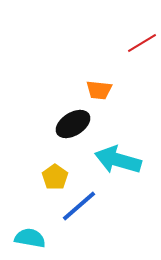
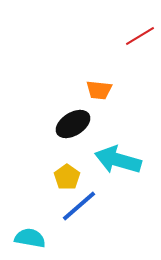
red line: moved 2 px left, 7 px up
yellow pentagon: moved 12 px right
